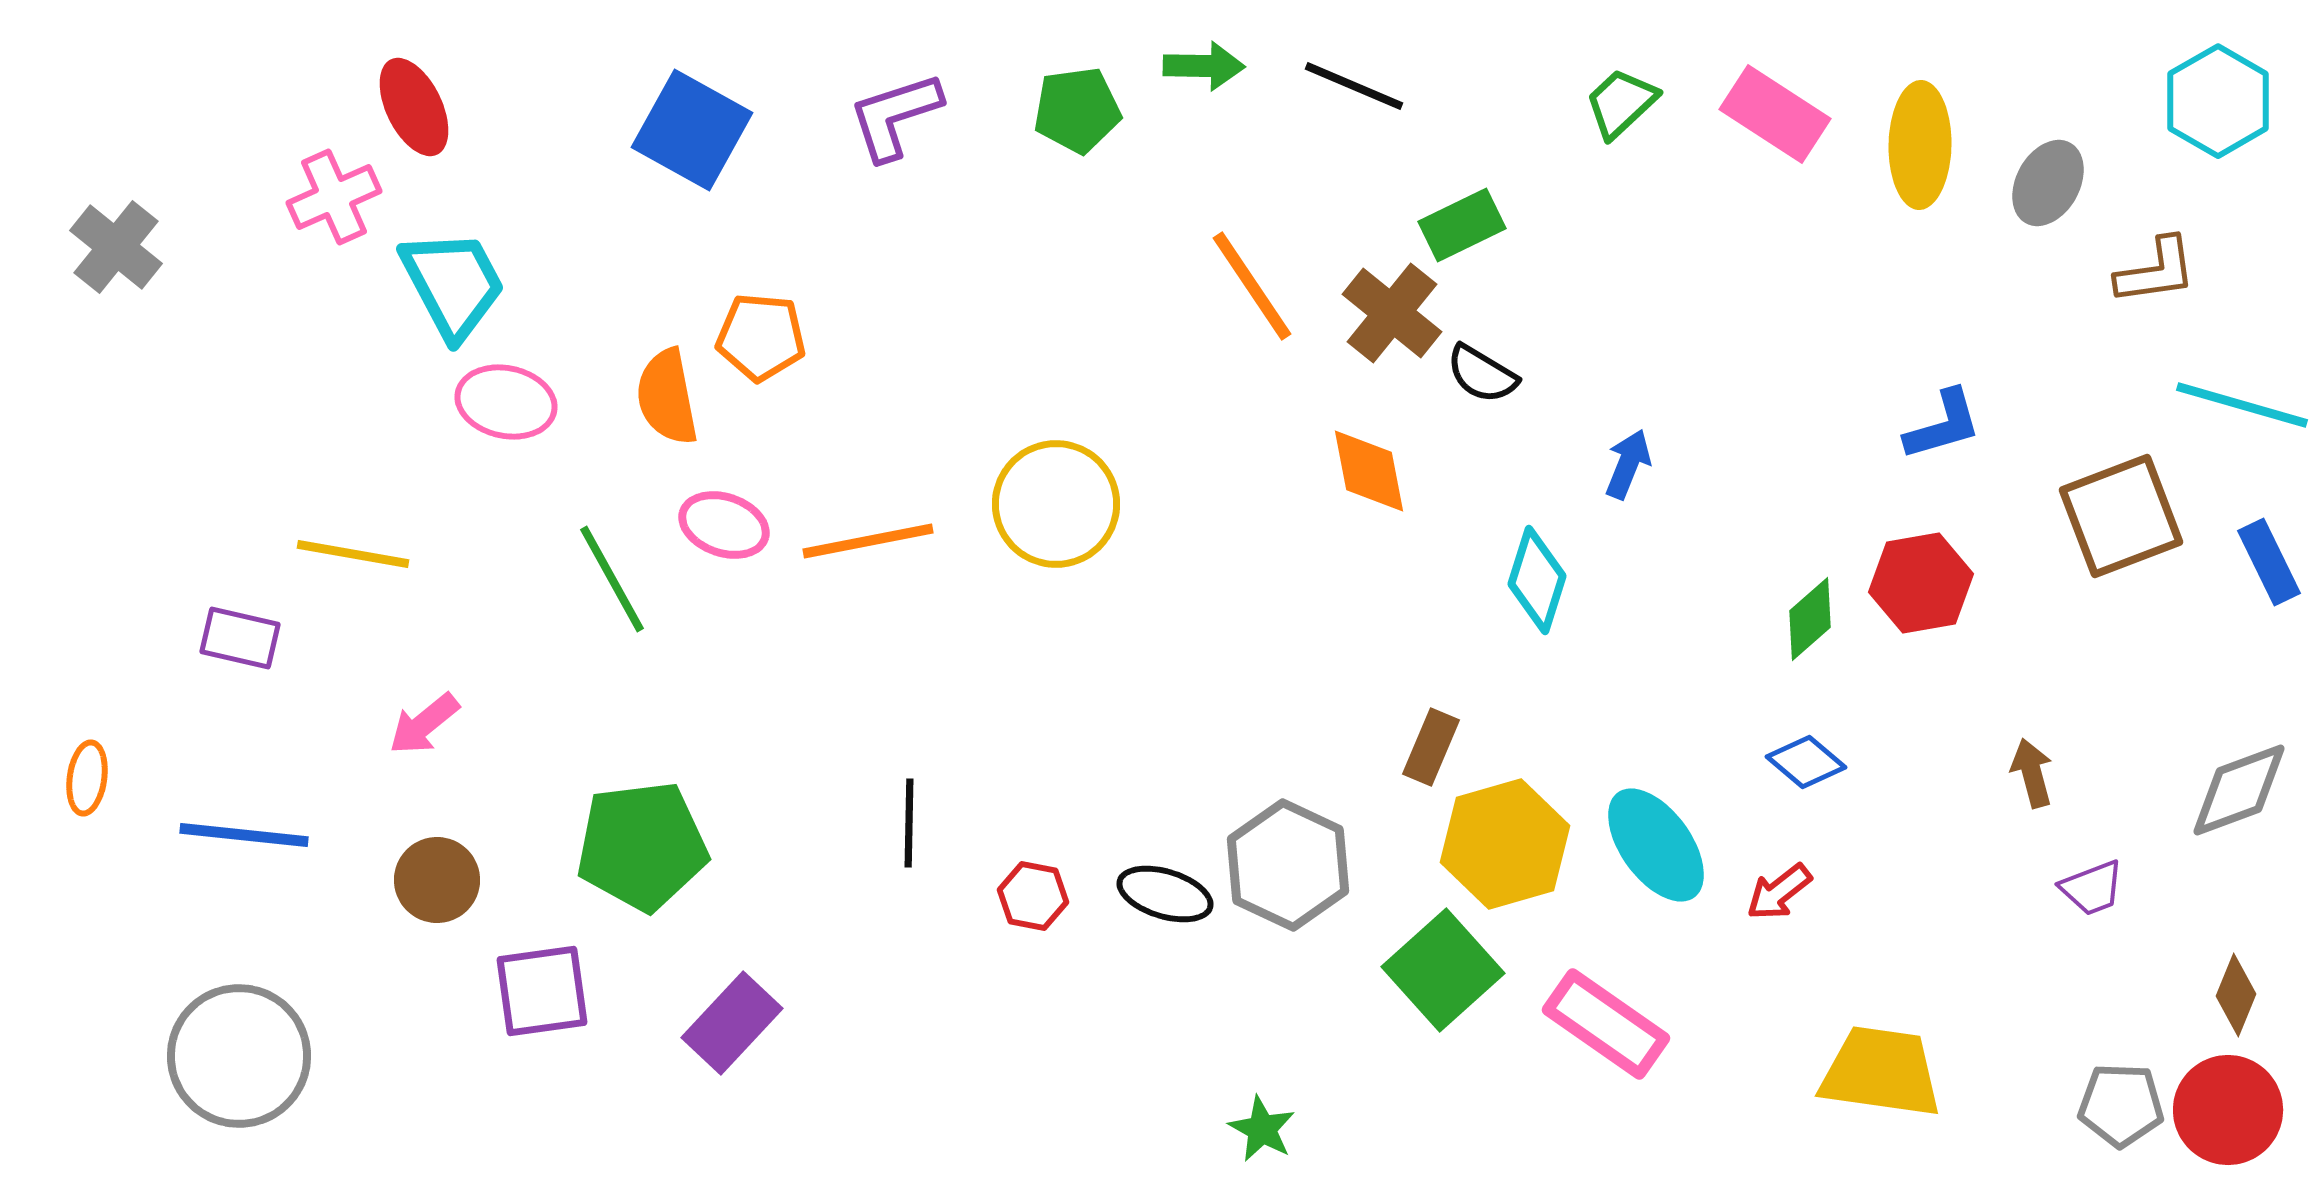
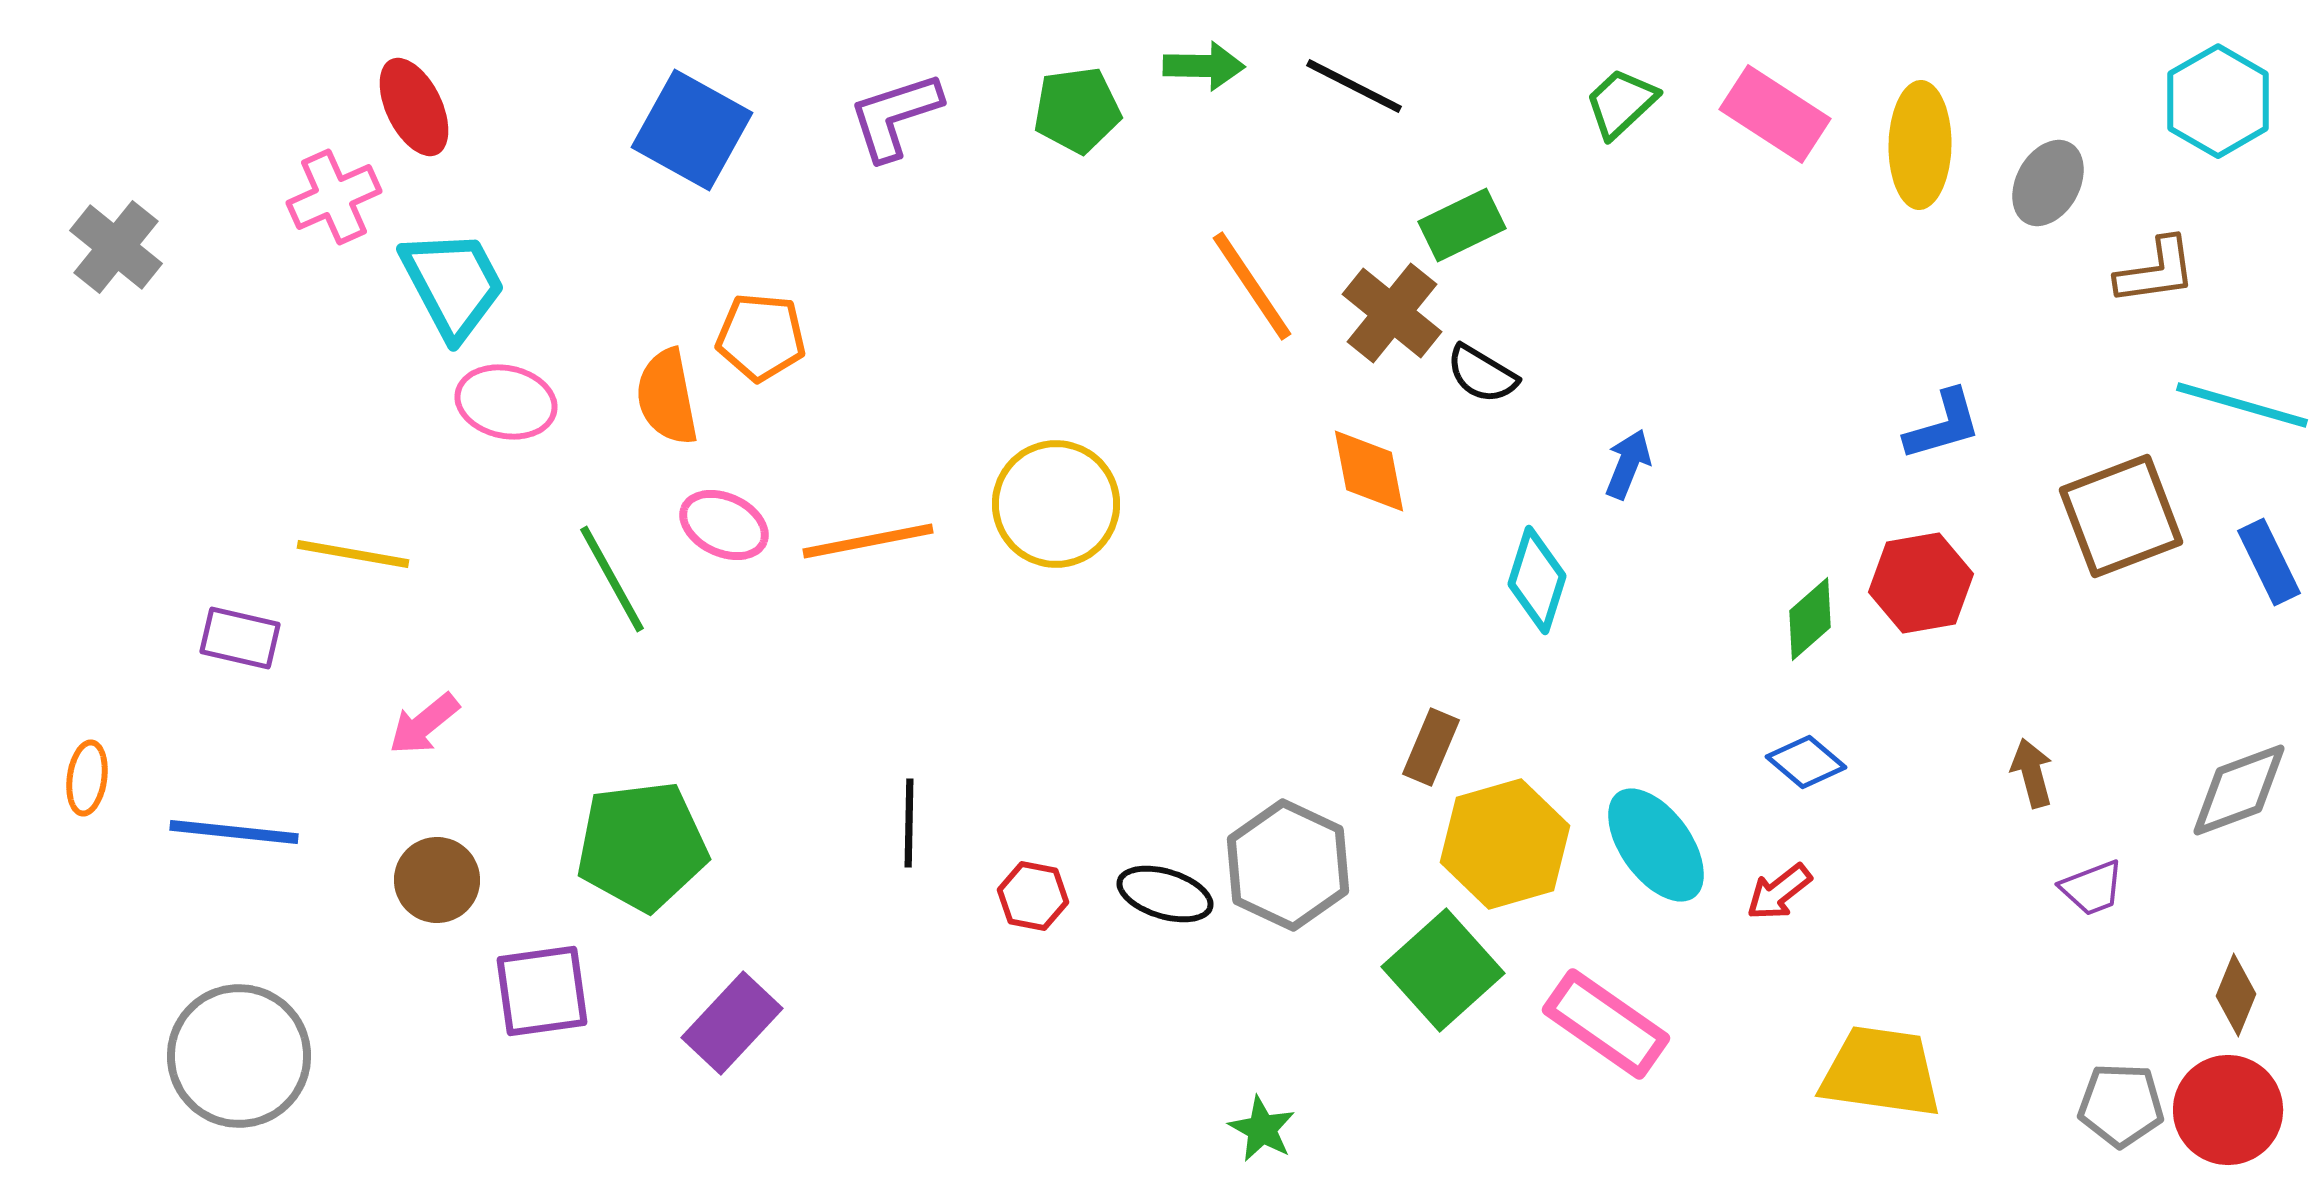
black line at (1354, 86): rotated 4 degrees clockwise
pink ellipse at (724, 525): rotated 6 degrees clockwise
blue line at (244, 835): moved 10 px left, 3 px up
